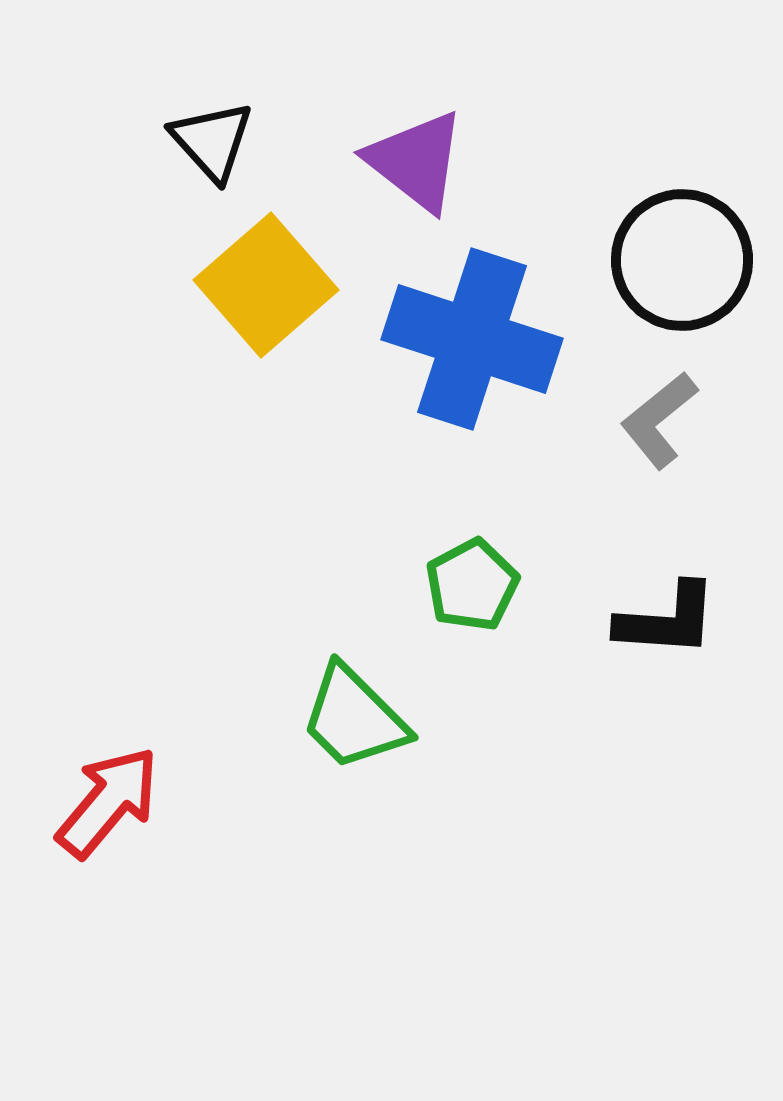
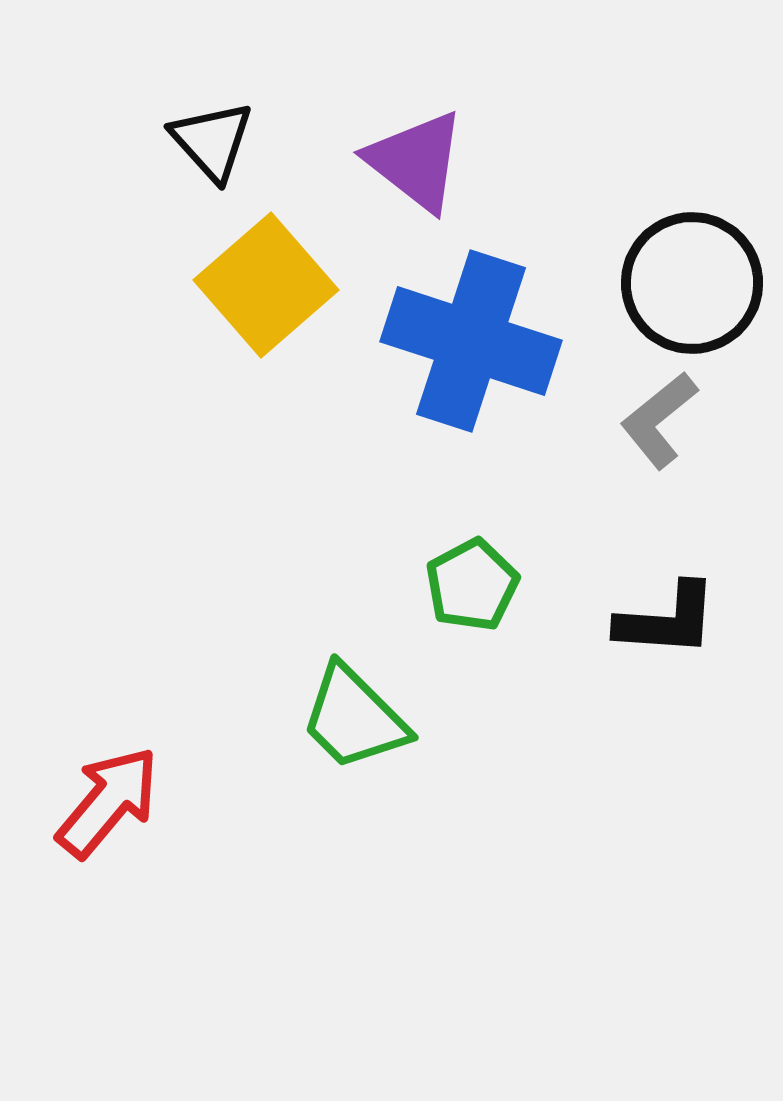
black circle: moved 10 px right, 23 px down
blue cross: moved 1 px left, 2 px down
